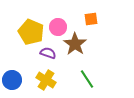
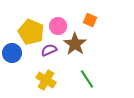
orange square: moved 1 px left, 1 px down; rotated 32 degrees clockwise
pink circle: moved 1 px up
purple semicircle: moved 1 px right, 3 px up; rotated 42 degrees counterclockwise
blue circle: moved 27 px up
